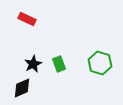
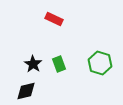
red rectangle: moved 27 px right
black star: rotated 12 degrees counterclockwise
black diamond: moved 4 px right, 3 px down; rotated 10 degrees clockwise
